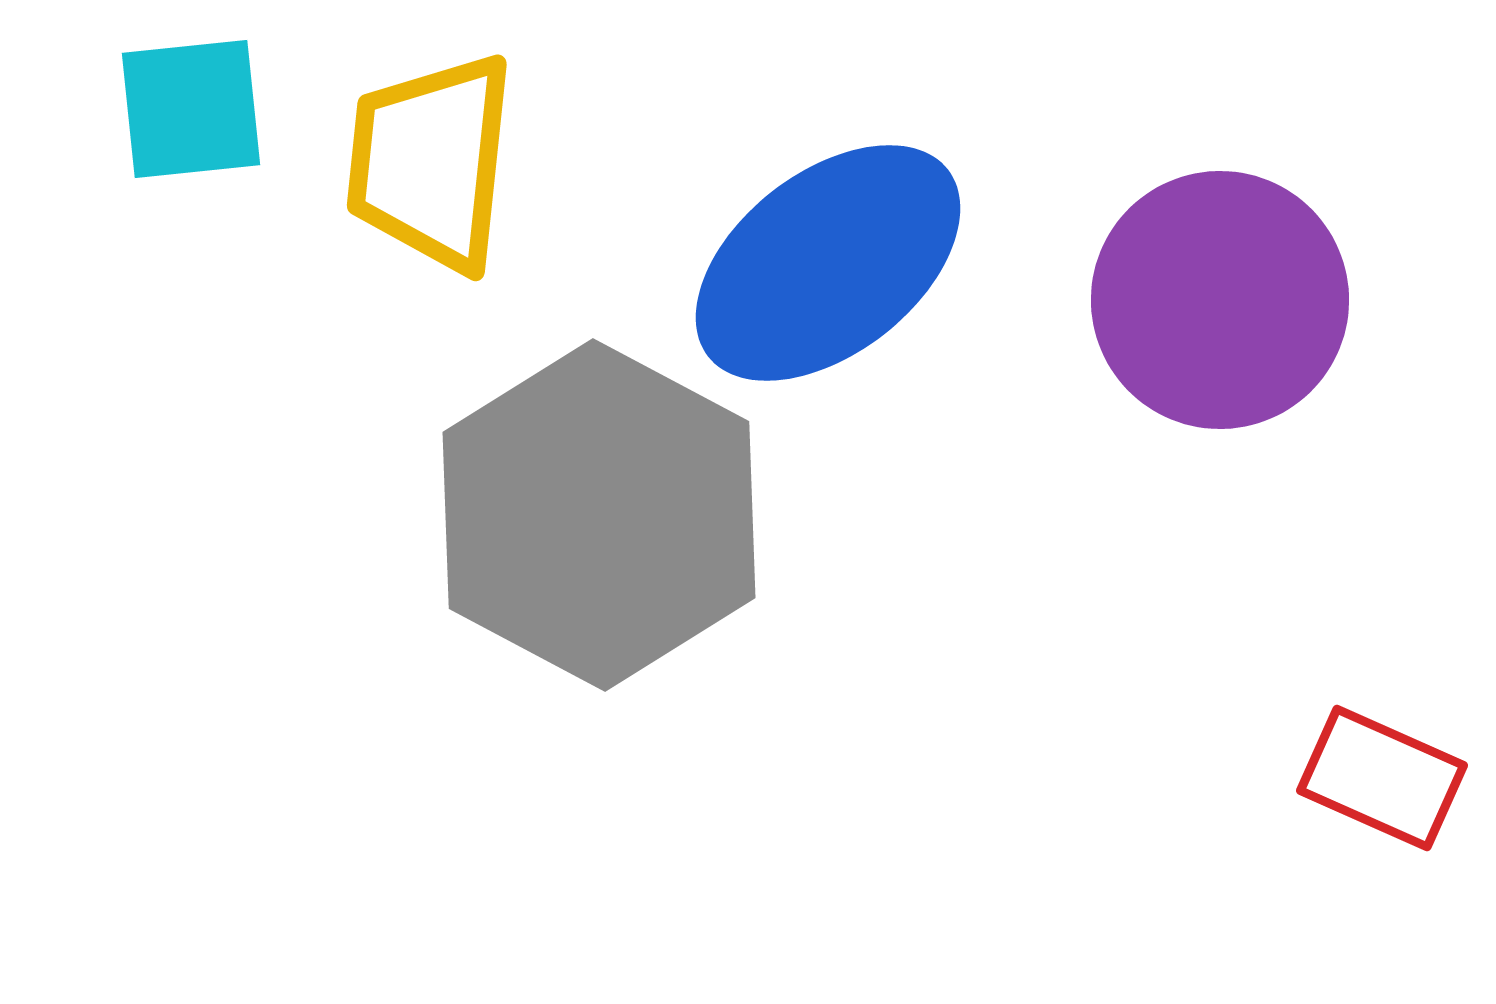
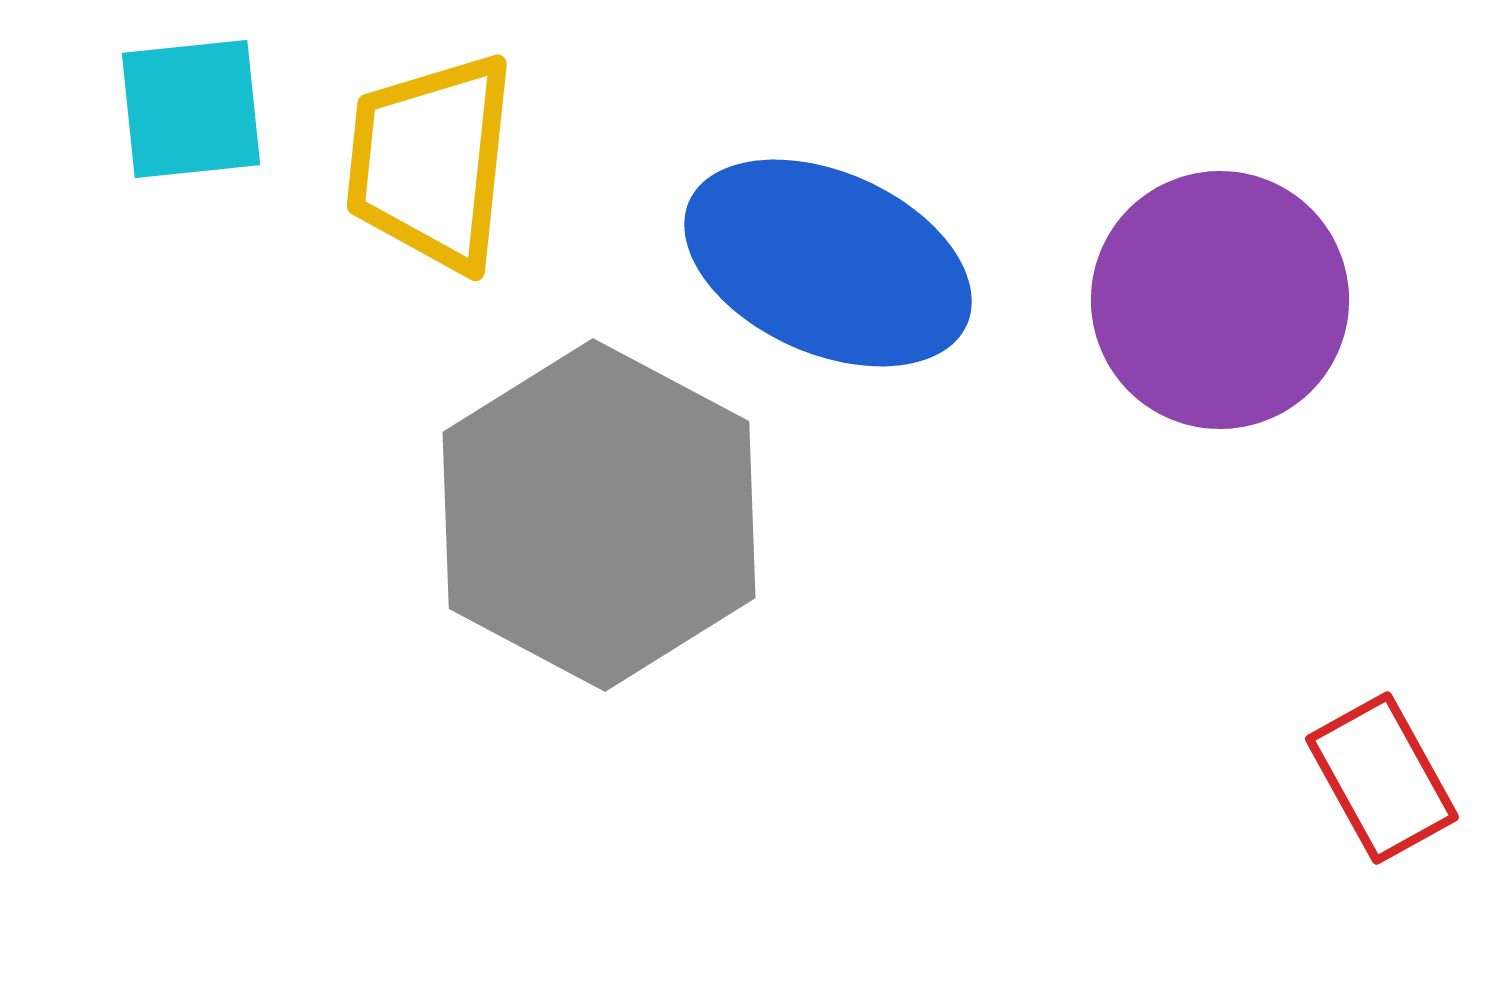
blue ellipse: rotated 62 degrees clockwise
red rectangle: rotated 37 degrees clockwise
